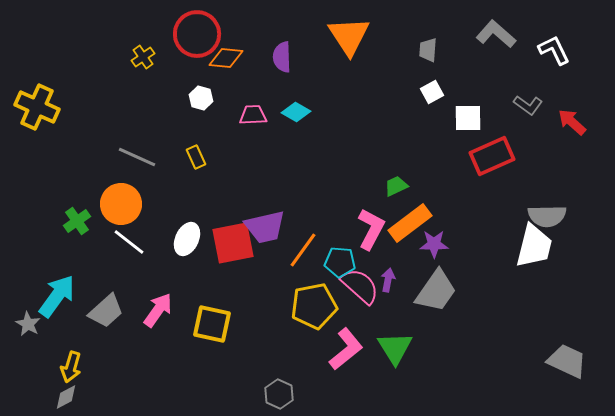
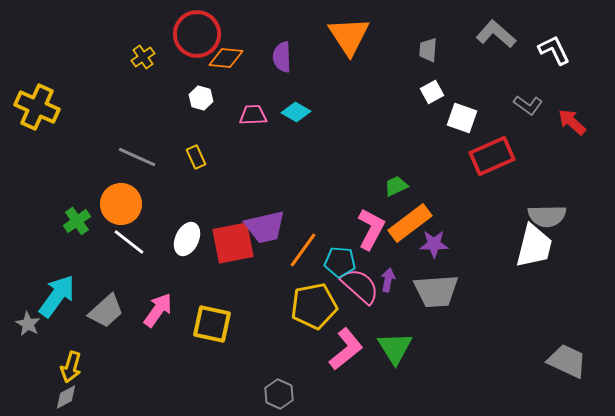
white square at (468, 118): moved 6 px left; rotated 20 degrees clockwise
gray trapezoid at (436, 291): rotated 51 degrees clockwise
